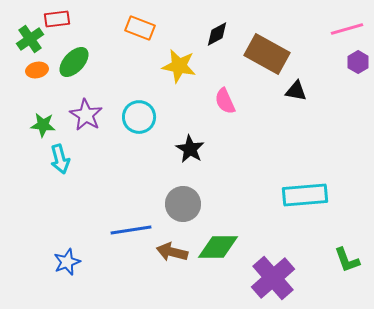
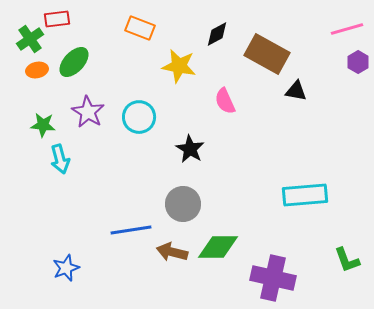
purple star: moved 2 px right, 3 px up
blue star: moved 1 px left, 6 px down
purple cross: rotated 36 degrees counterclockwise
